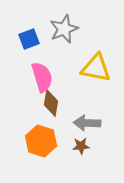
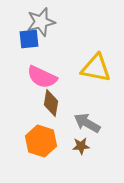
gray star: moved 23 px left, 7 px up; rotated 8 degrees clockwise
blue square: rotated 15 degrees clockwise
pink semicircle: rotated 132 degrees clockwise
gray arrow: rotated 28 degrees clockwise
